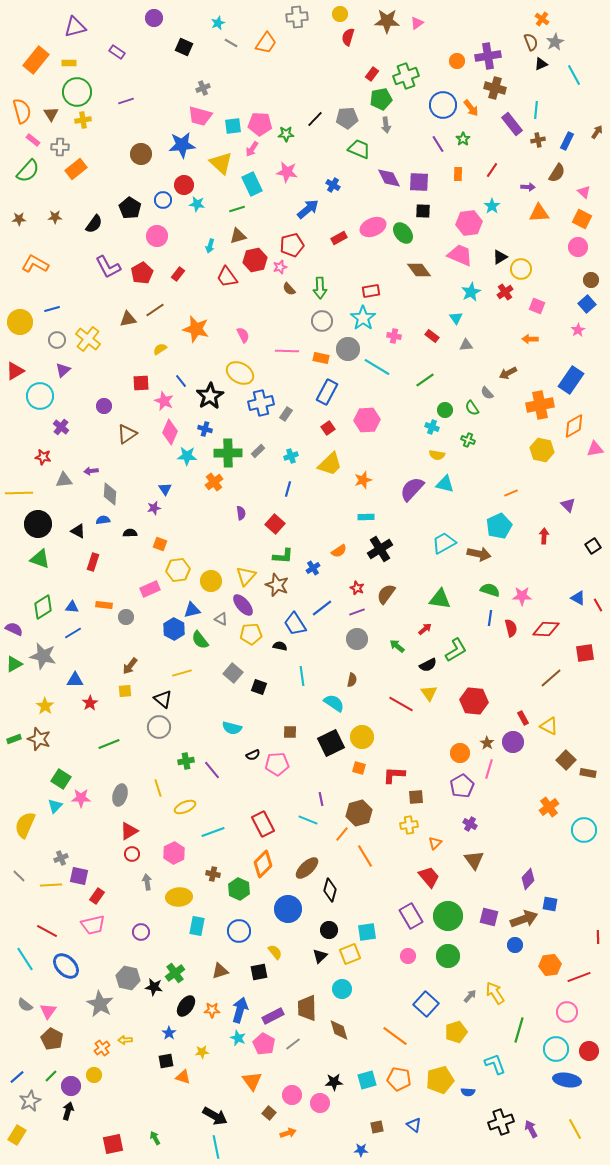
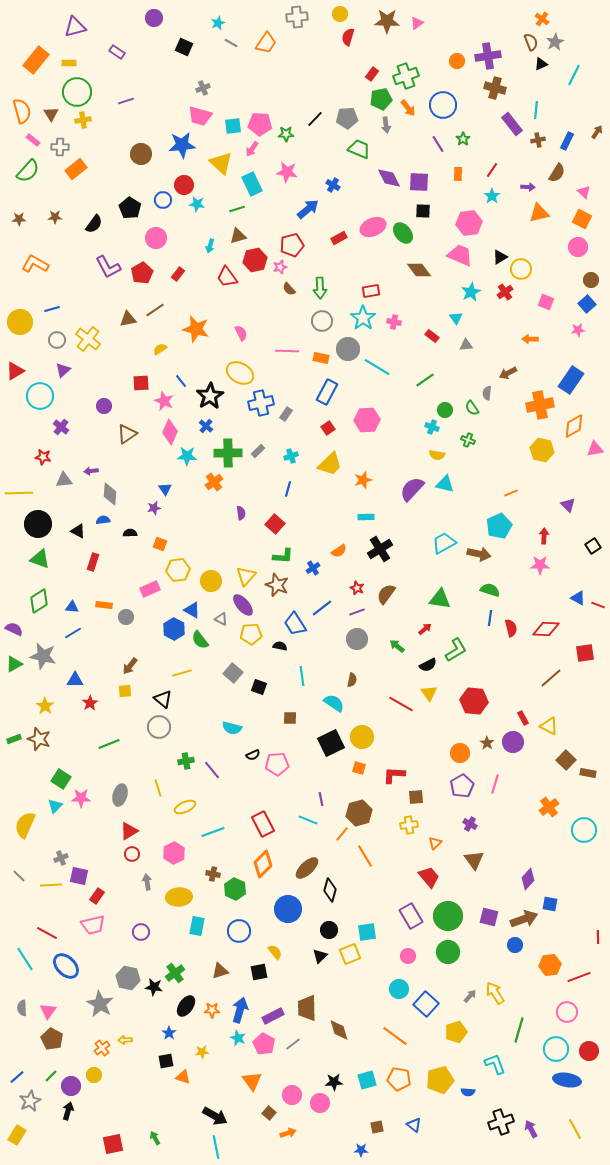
cyan line at (574, 75): rotated 55 degrees clockwise
orange arrow at (471, 108): moved 63 px left
cyan star at (492, 206): moved 10 px up
orange triangle at (539, 213): rotated 10 degrees counterclockwise
pink circle at (157, 236): moved 1 px left, 2 px down
pink square at (537, 306): moved 9 px right, 4 px up
pink star at (578, 330): rotated 24 degrees clockwise
pink semicircle at (243, 335): moved 2 px left, 2 px up
pink cross at (394, 336): moved 14 px up
gray semicircle at (487, 393): rotated 48 degrees clockwise
blue cross at (205, 429): moved 1 px right, 3 px up; rotated 24 degrees clockwise
pink star at (522, 596): moved 18 px right, 31 px up
red line at (598, 605): rotated 40 degrees counterclockwise
green diamond at (43, 607): moved 4 px left, 6 px up
blue triangle at (192, 610): rotated 42 degrees clockwise
brown square at (290, 732): moved 14 px up
pink line at (489, 769): moved 6 px right, 15 px down
green hexagon at (239, 889): moved 4 px left
red line at (47, 931): moved 2 px down
green circle at (448, 956): moved 4 px up
cyan circle at (342, 989): moved 57 px right
gray semicircle at (25, 1005): moved 3 px left, 3 px down; rotated 49 degrees clockwise
